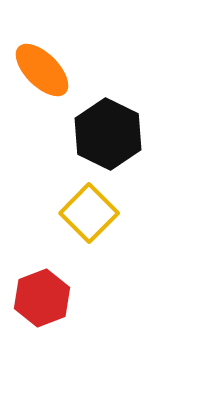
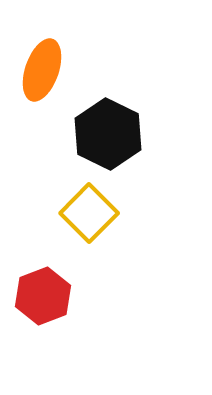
orange ellipse: rotated 64 degrees clockwise
red hexagon: moved 1 px right, 2 px up
